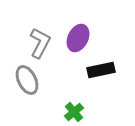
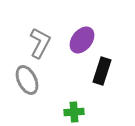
purple ellipse: moved 4 px right, 2 px down; rotated 12 degrees clockwise
black rectangle: moved 1 px right, 1 px down; rotated 60 degrees counterclockwise
green cross: rotated 36 degrees clockwise
